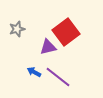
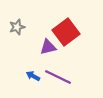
gray star: moved 2 px up
blue arrow: moved 1 px left, 4 px down
purple line: rotated 12 degrees counterclockwise
